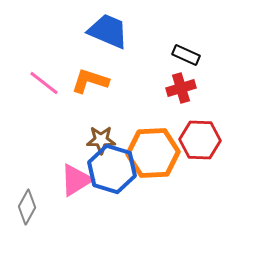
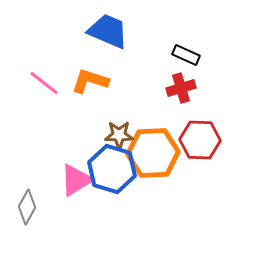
brown star: moved 18 px right, 5 px up
